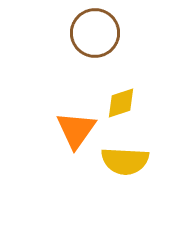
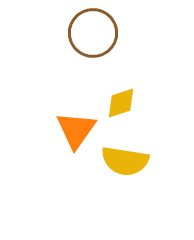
brown circle: moved 2 px left
yellow semicircle: rotated 6 degrees clockwise
